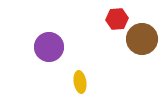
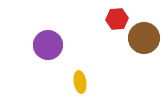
brown circle: moved 2 px right, 1 px up
purple circle: moved 1 px left, 2 px up
